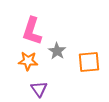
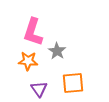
pink L-shape: moved 1 px right, 1 px down
orange square: moved 16 px left, 21 px down
